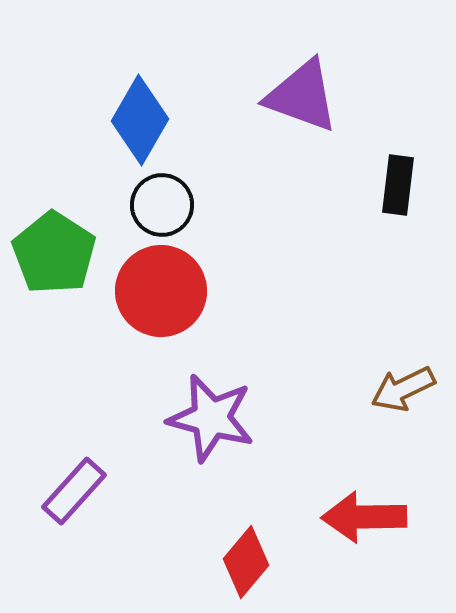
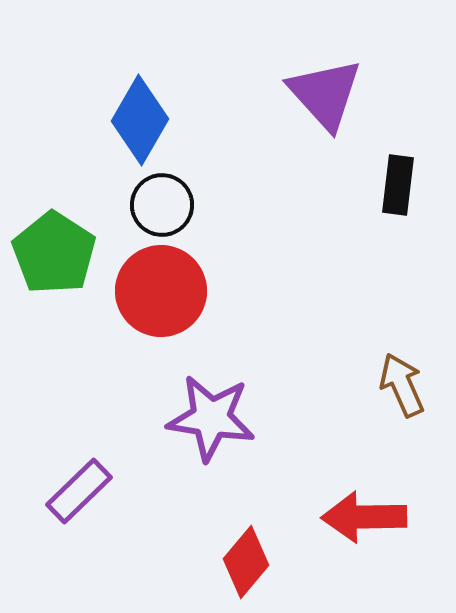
purple triangle: moved 23 px right, 2 px up; rotated 28 degrees clockwise
brown arrow: moved 1 px left, 4 px up; rotated 92 degrees clockwise
purple star: rotated 6 degrees counterclockwise
purple rectangle: moved 5 px right; rotated 4 degrees clockwise
